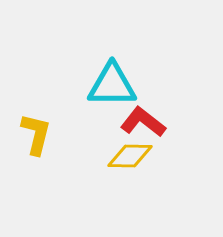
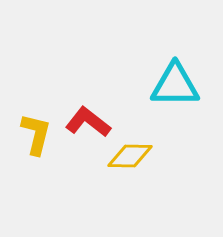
cyan triangle: moved 63 px right
red L-shape: moved 55 px left
